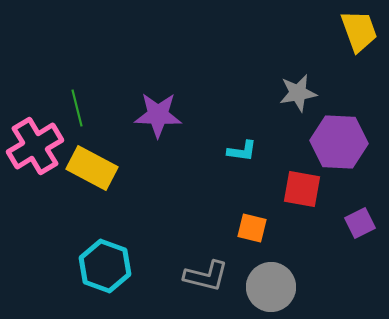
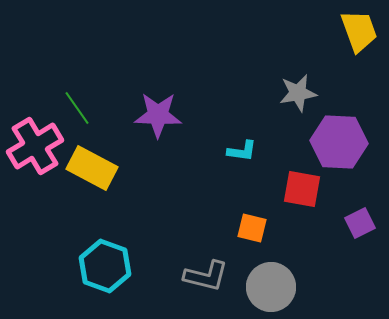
green line: rotated 21 degrees counterclockwise
